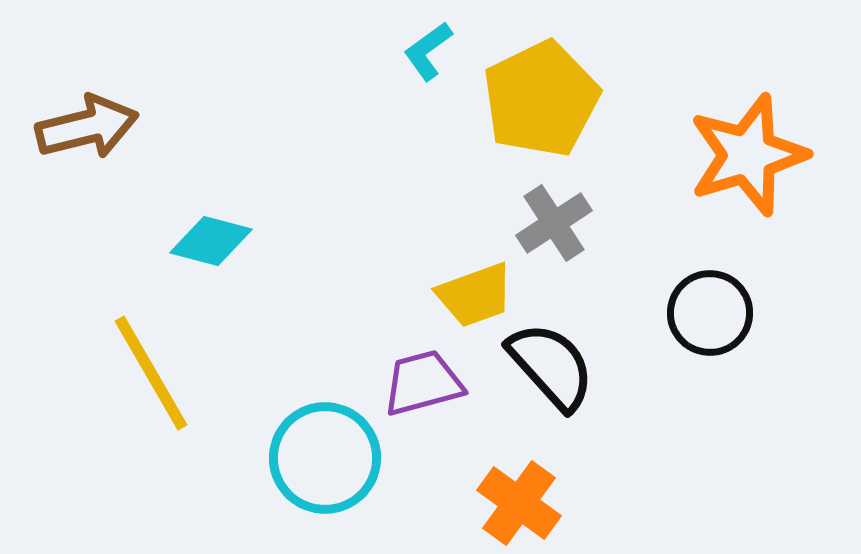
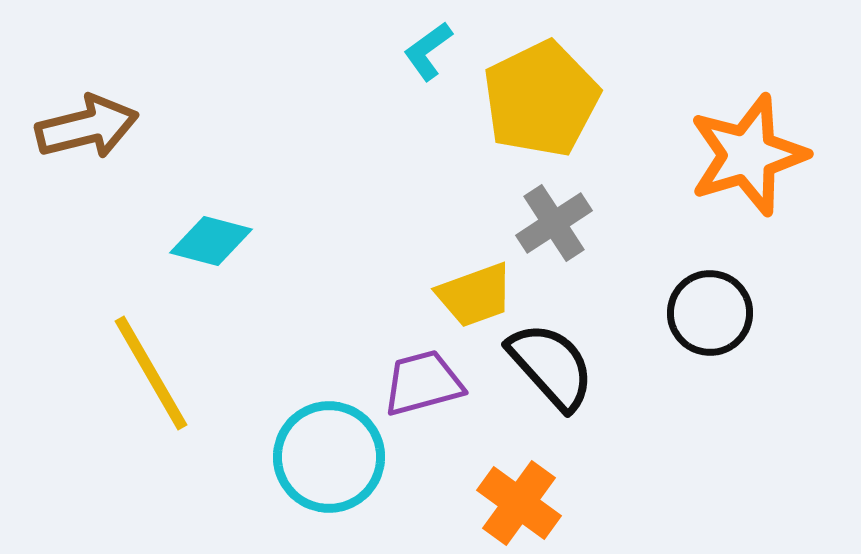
cyan circle: moved 4 px right, 1 px up
